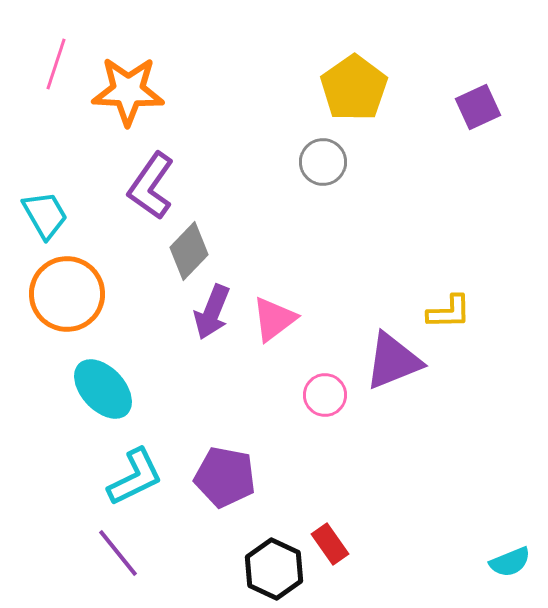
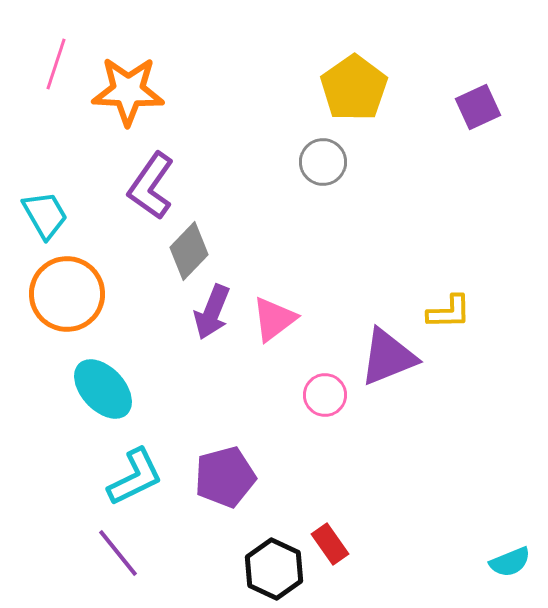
purple triangle: moved 5 px left, 4 px up
purple pentagon: rotated 26 degrees counterclockwise
